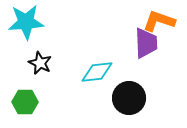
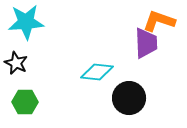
black star: moved 24 px left
cyan diamond: rotated 12 degrees clockwise
